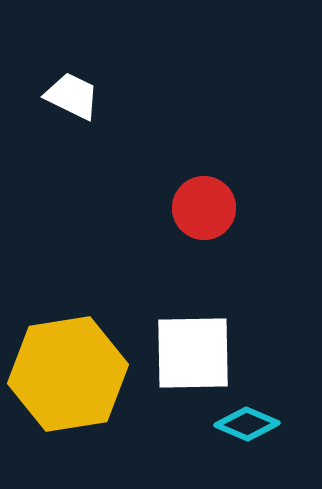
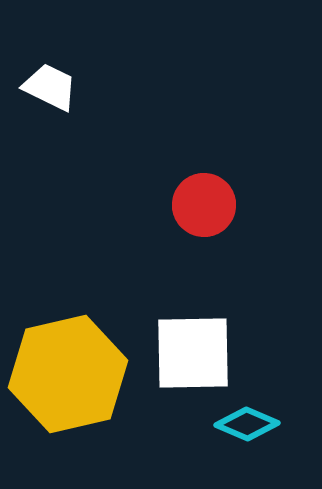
white trapezoid: moved 22 px left, 9 px up
red circle: moved 3 px up
yellow hexagon: rotated 4 degrees counterclockwise
